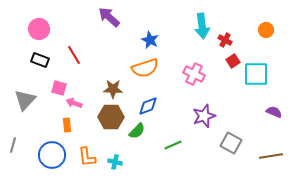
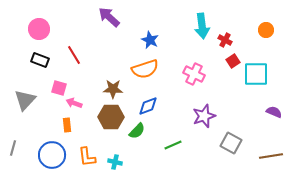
orange semicircle: moved 1 px down
gray line: moved 3 px down
